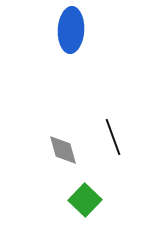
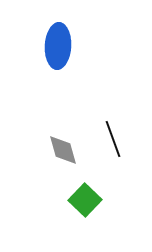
blue ellipse: moved 13 px left, 16 px down
black line: moved 2 px down
